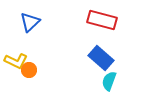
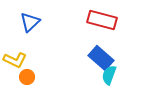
yellow L-shape: moved 1 px left, 1 px up
orange circle: moved 2 px left, 7 px down
cyan semicircle: moved 6 px up
